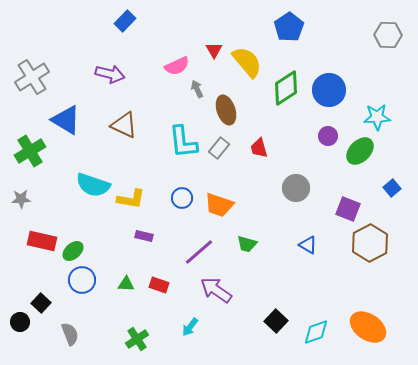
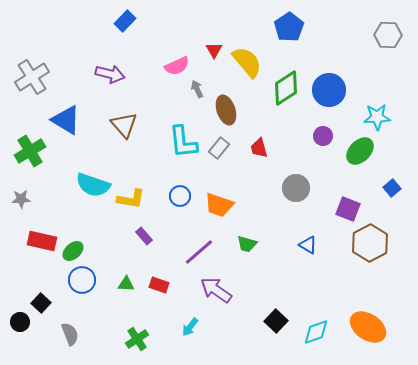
brown triangle at (124, 125): rotated 24 degrees clockwise
purple circle at (328, 136): moved 5 px left
blue circle at (182, 198): moved 2 px left, 2 px up
purple rectangle at (144, 236): rotated 36 degrees clockwise
